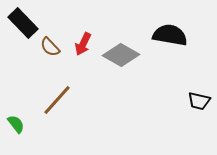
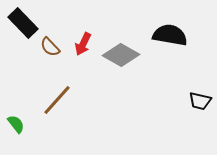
black trapezoid: moved 1 px right
